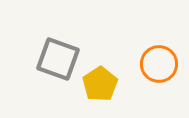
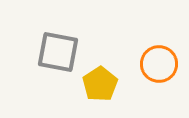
gray square: moved 7 px up; rotated 9 degrees counterclockwise
